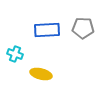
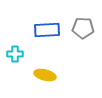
cyan cross: rotated 21 degrees counterclockwise
yellow ellipse: moved 4 px right, 1 px down
